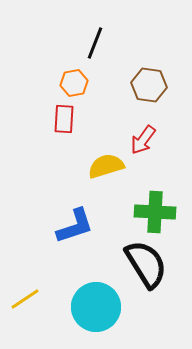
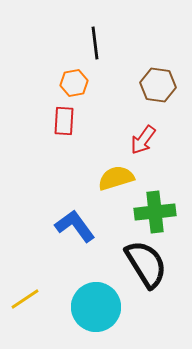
black line: rotated 28 degrees counterclockwise
brown hexagon: moved 9 px right
red rectangle: moved 2 px down
yellow semicircle: moved 10 px right, 12 px down
green cross: rotated 9 degrees counterclockwise
blue L-shape: rotated 108 degrees counterclockwise
